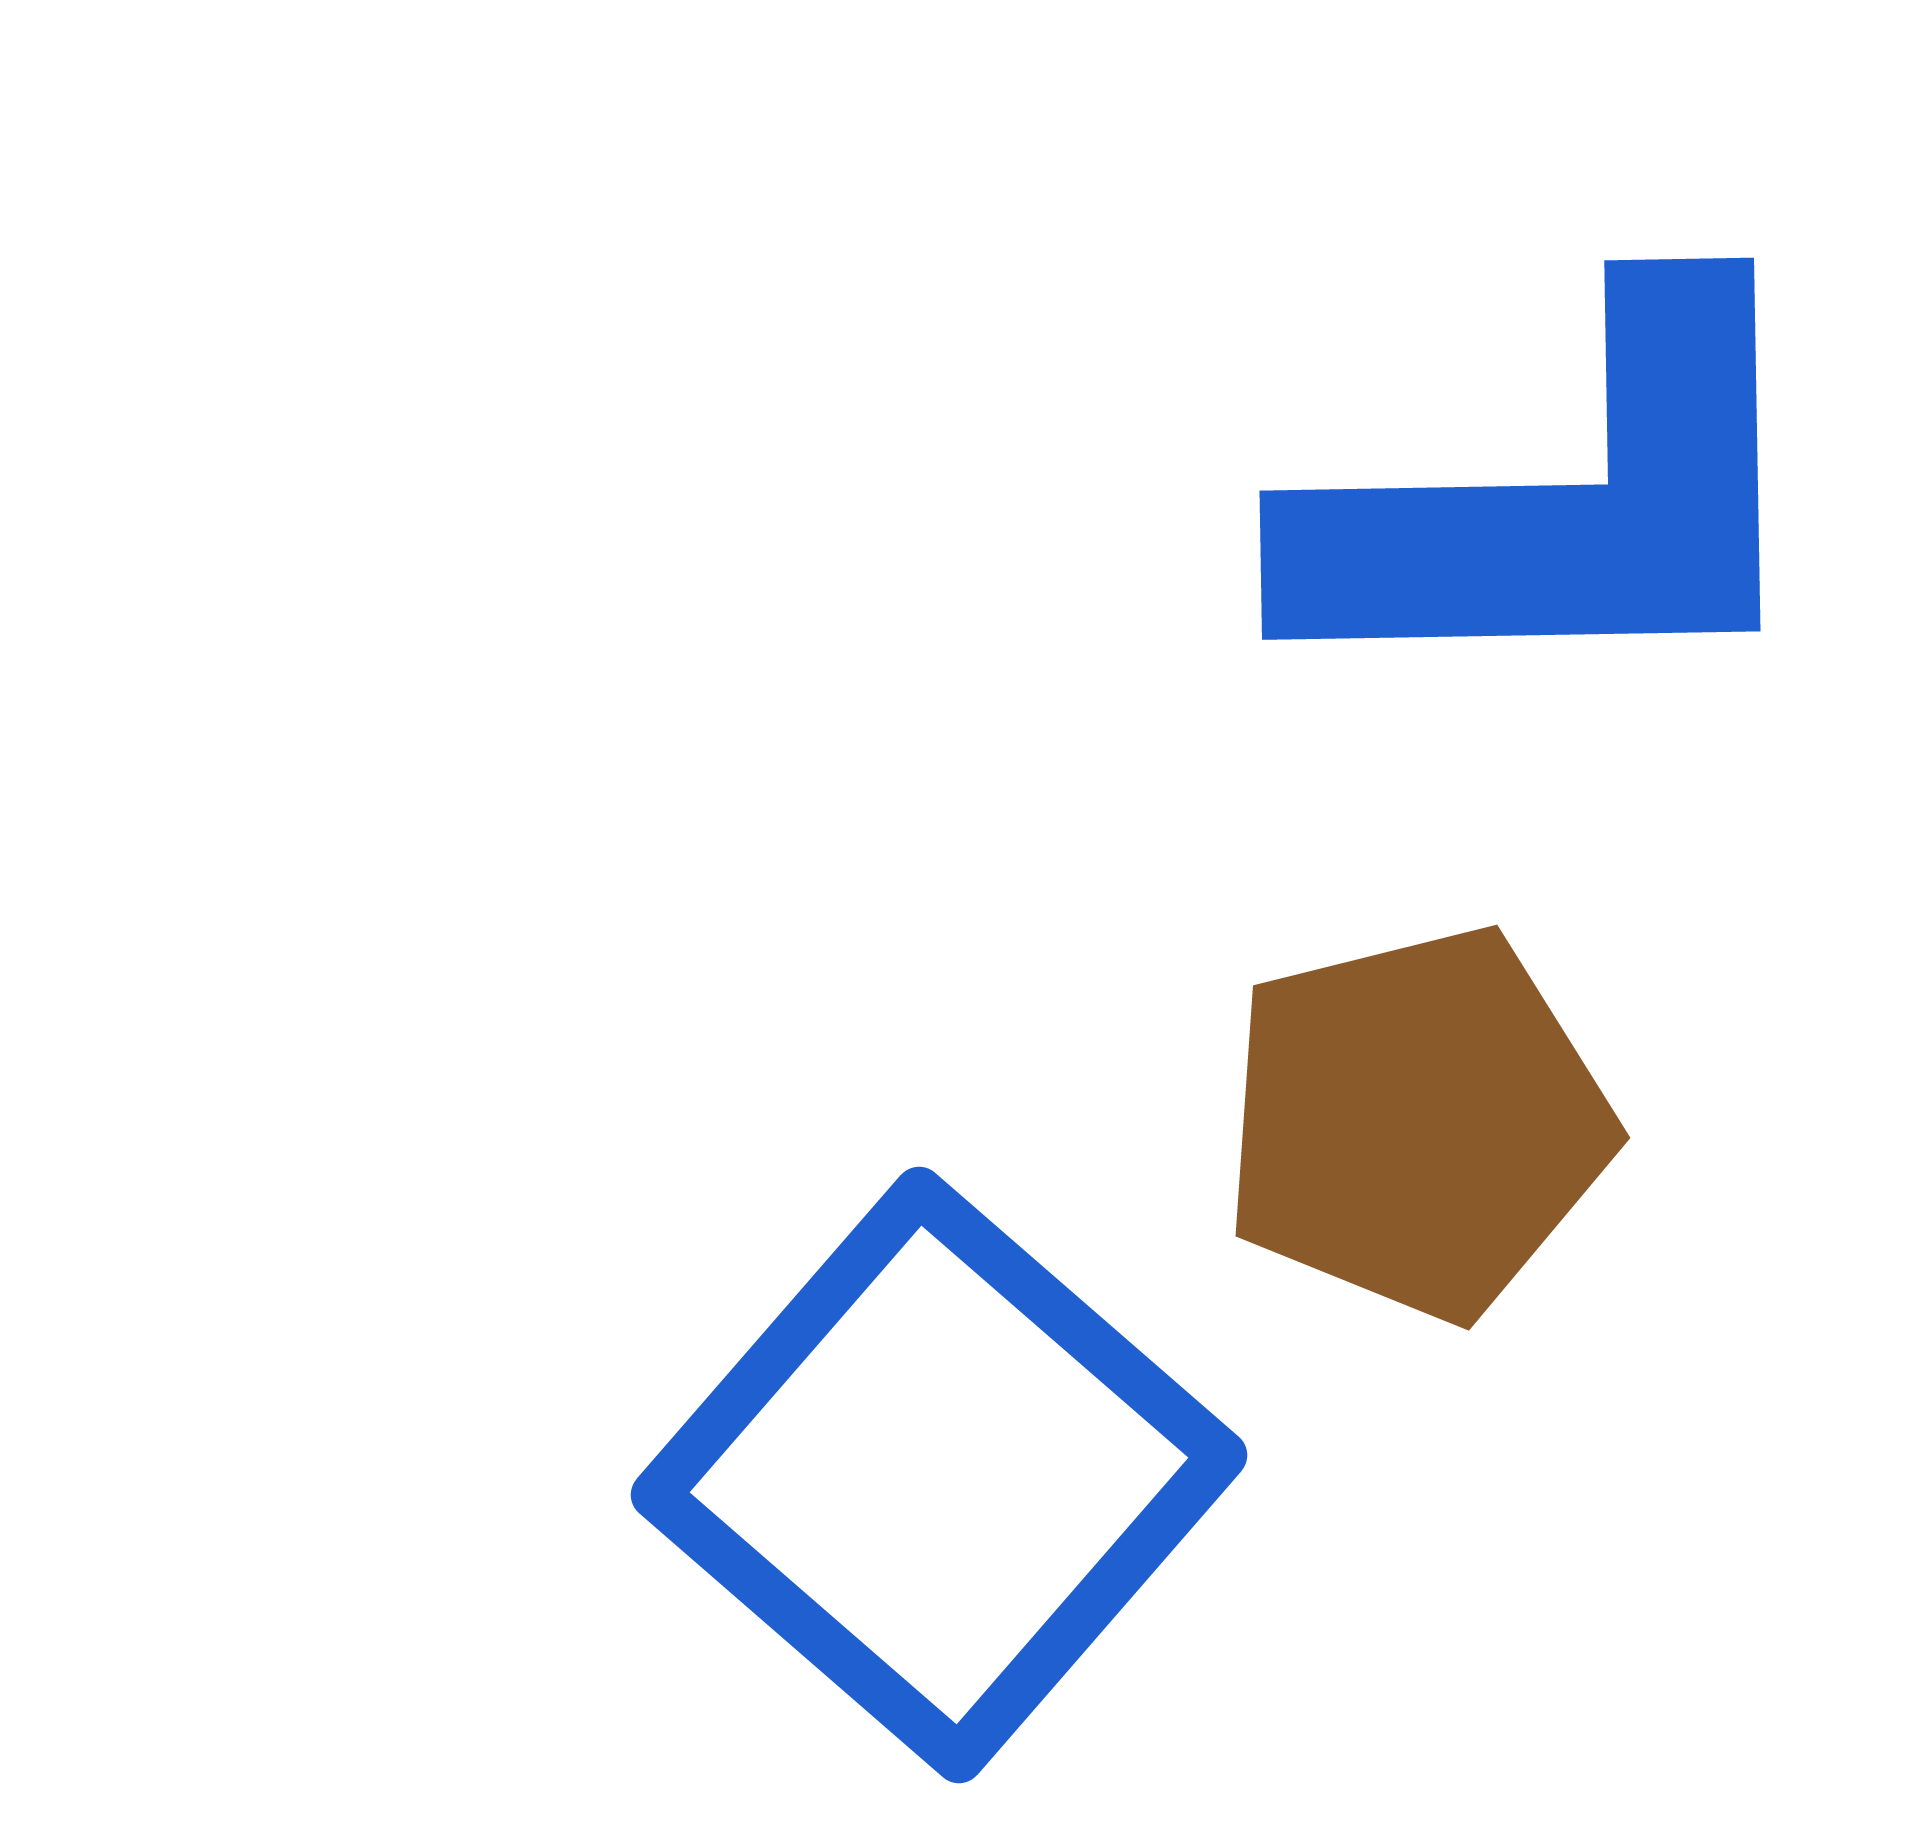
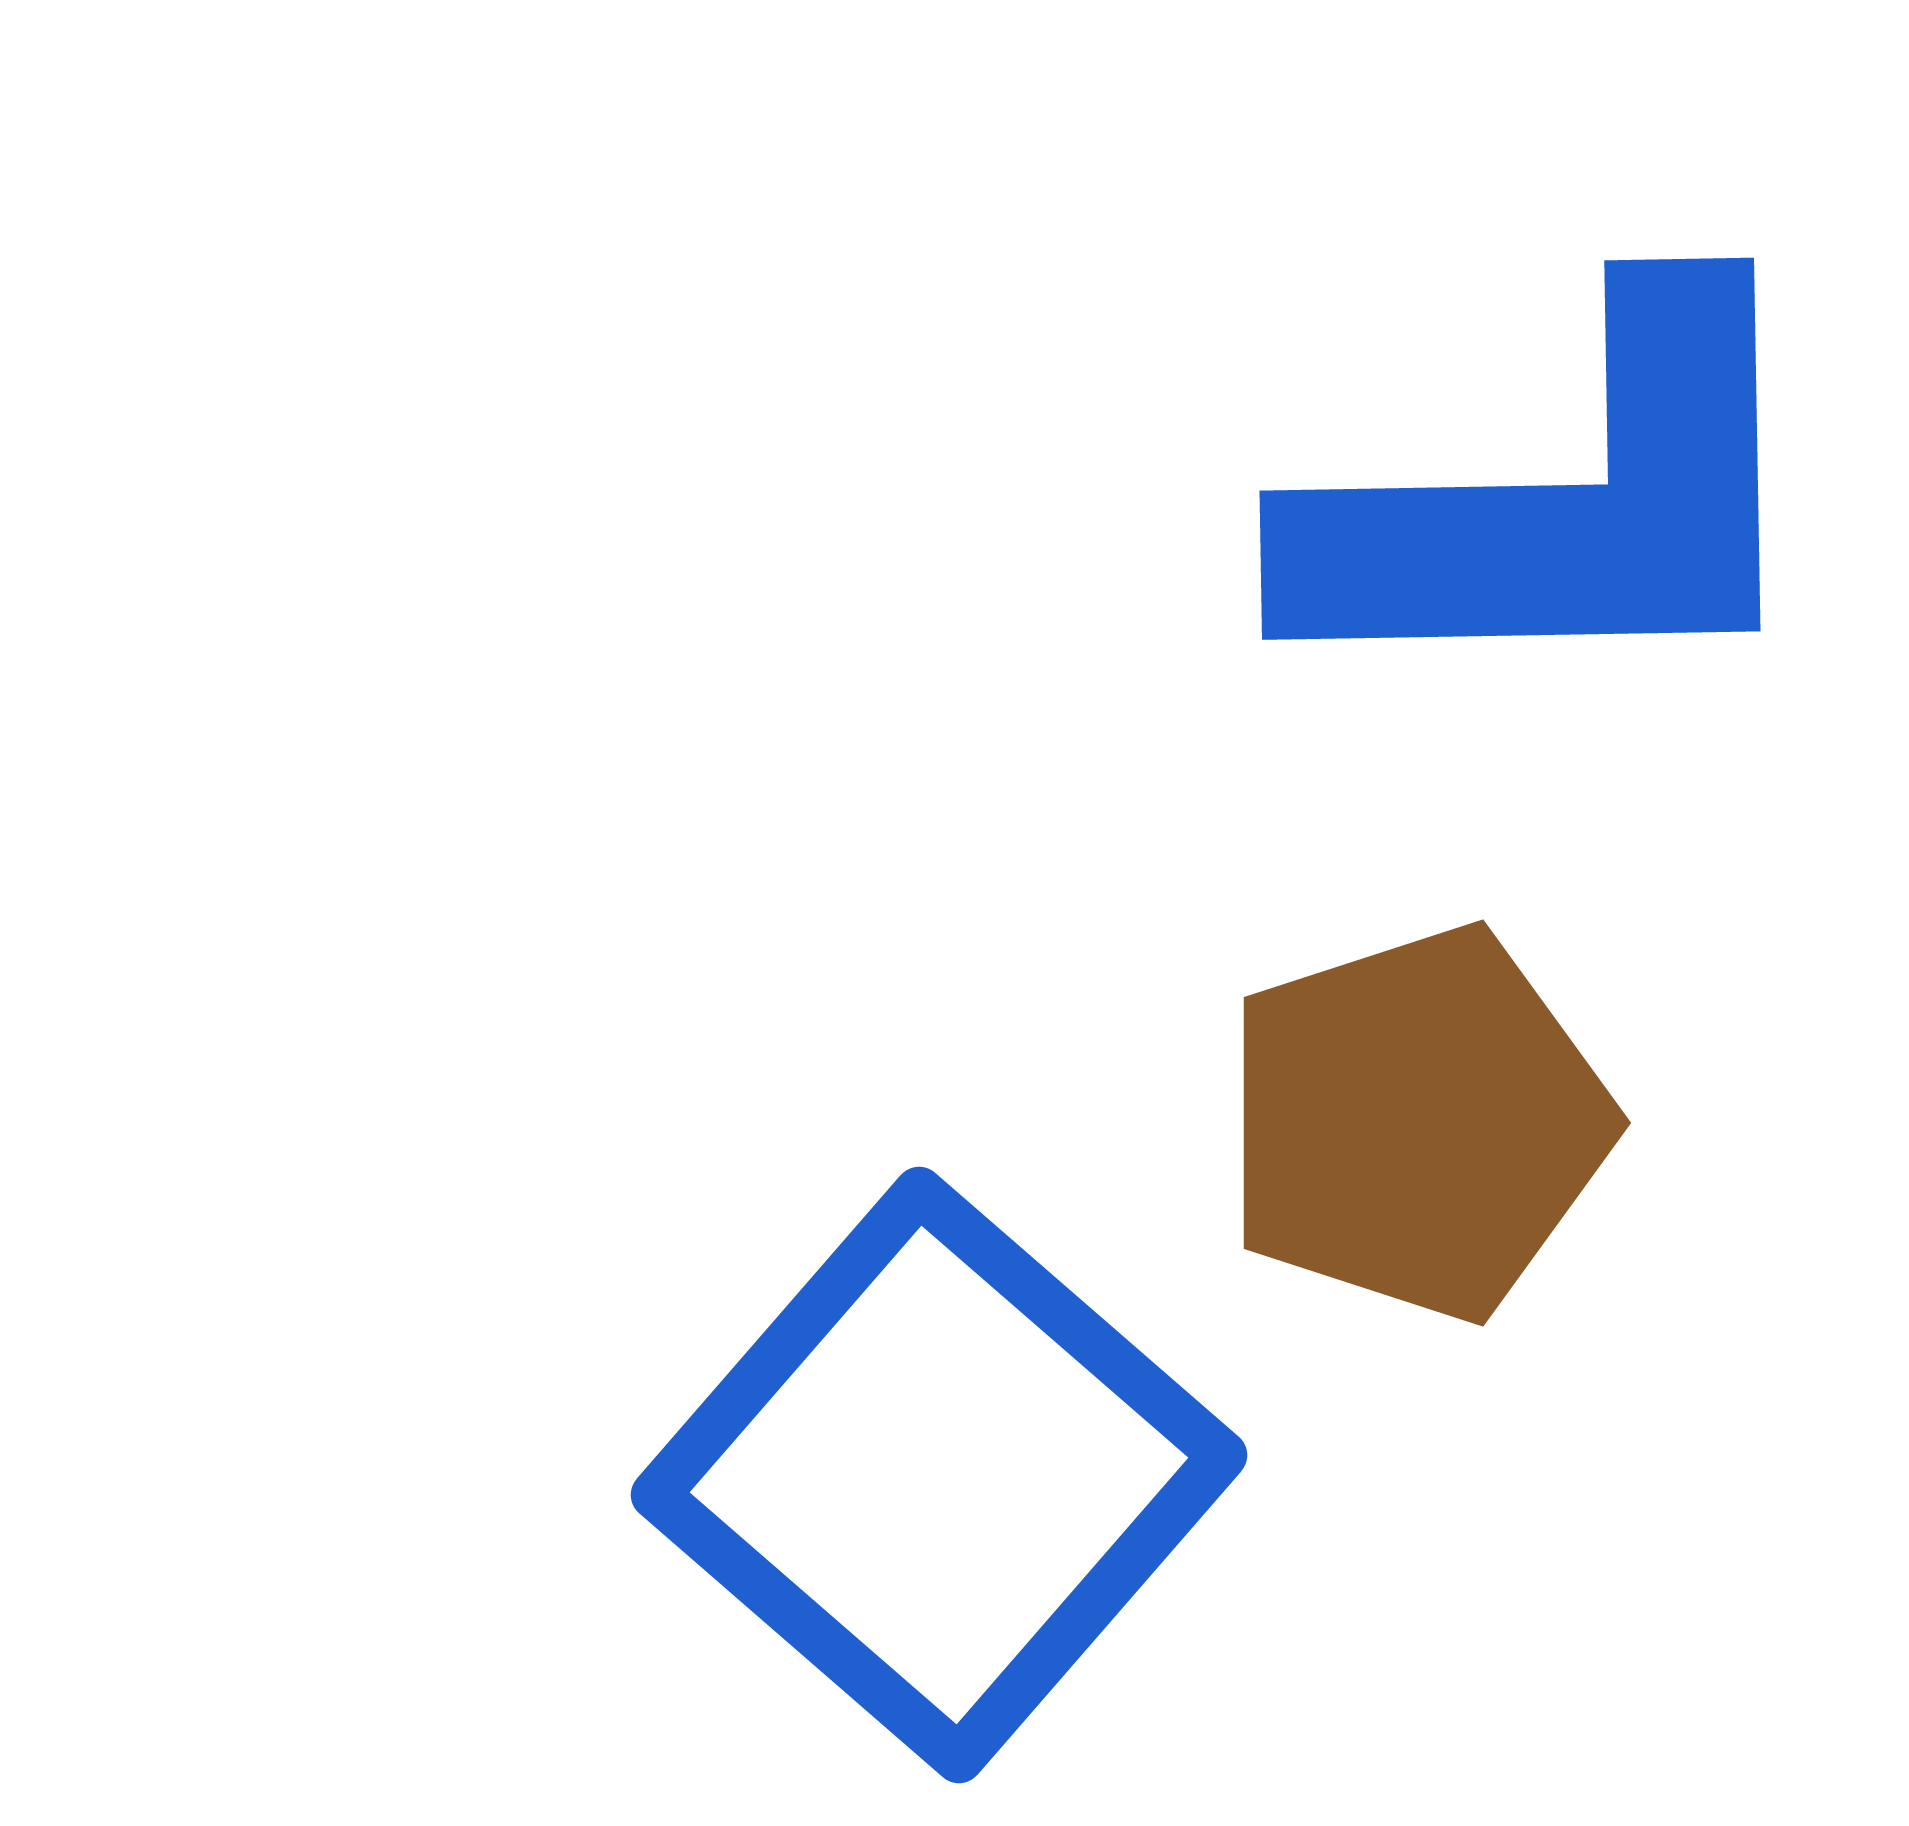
brown pentagon: rotated 4 degrees counterclockwise
